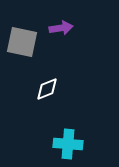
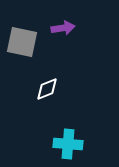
purple arrow: moved 2 px right
